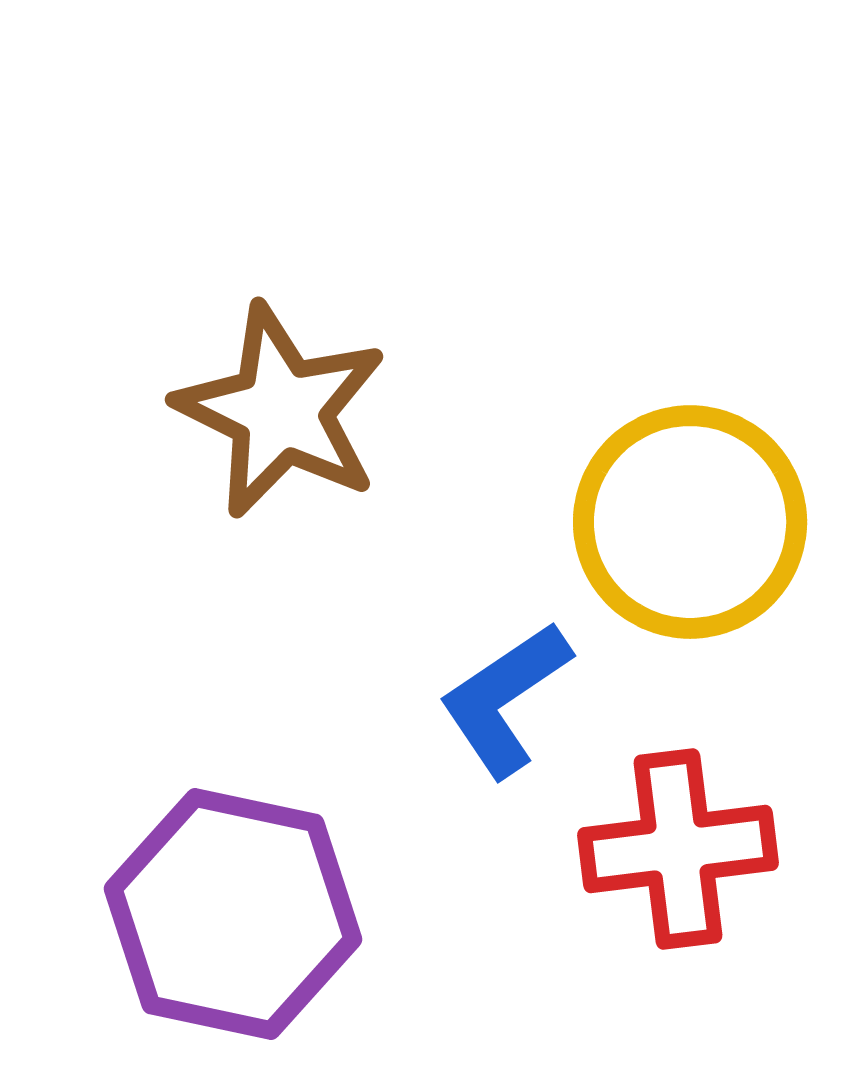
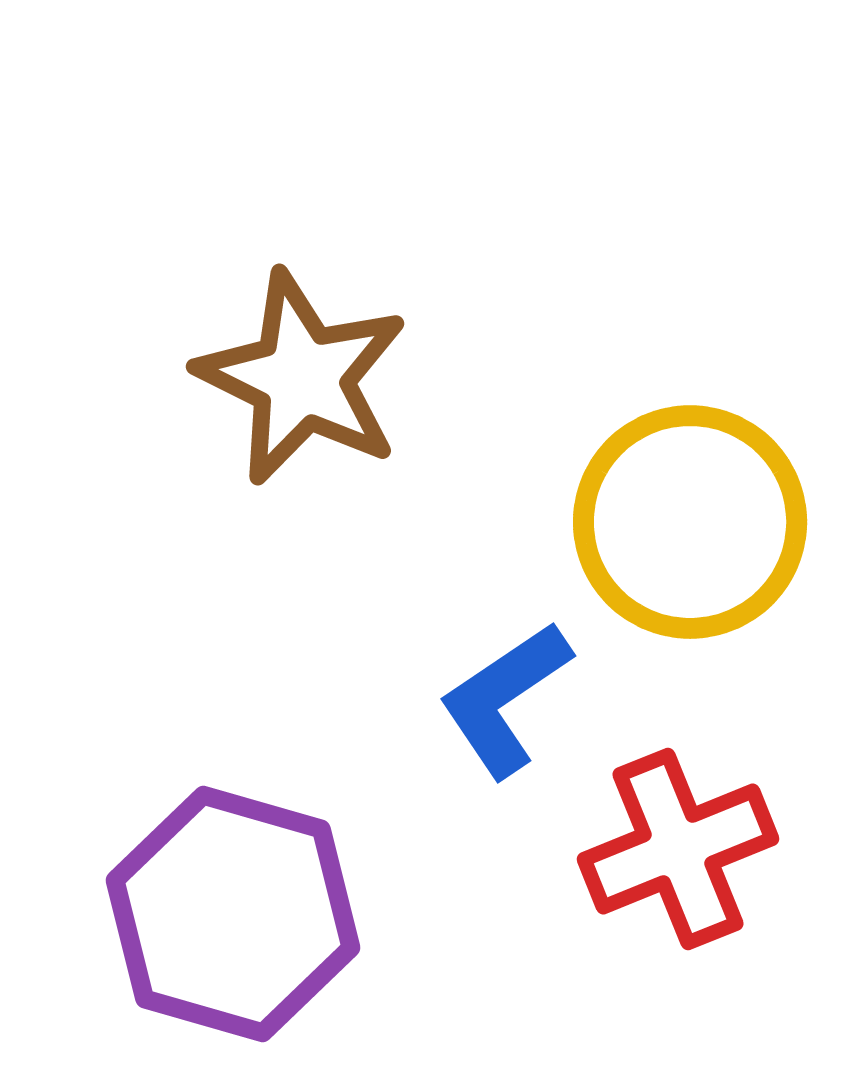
brown star: moved 21 px right, 33 px up
red cross: rotated 15 degrees counterclockwise
purple hexagon: rotated 4 degrees clockwise
